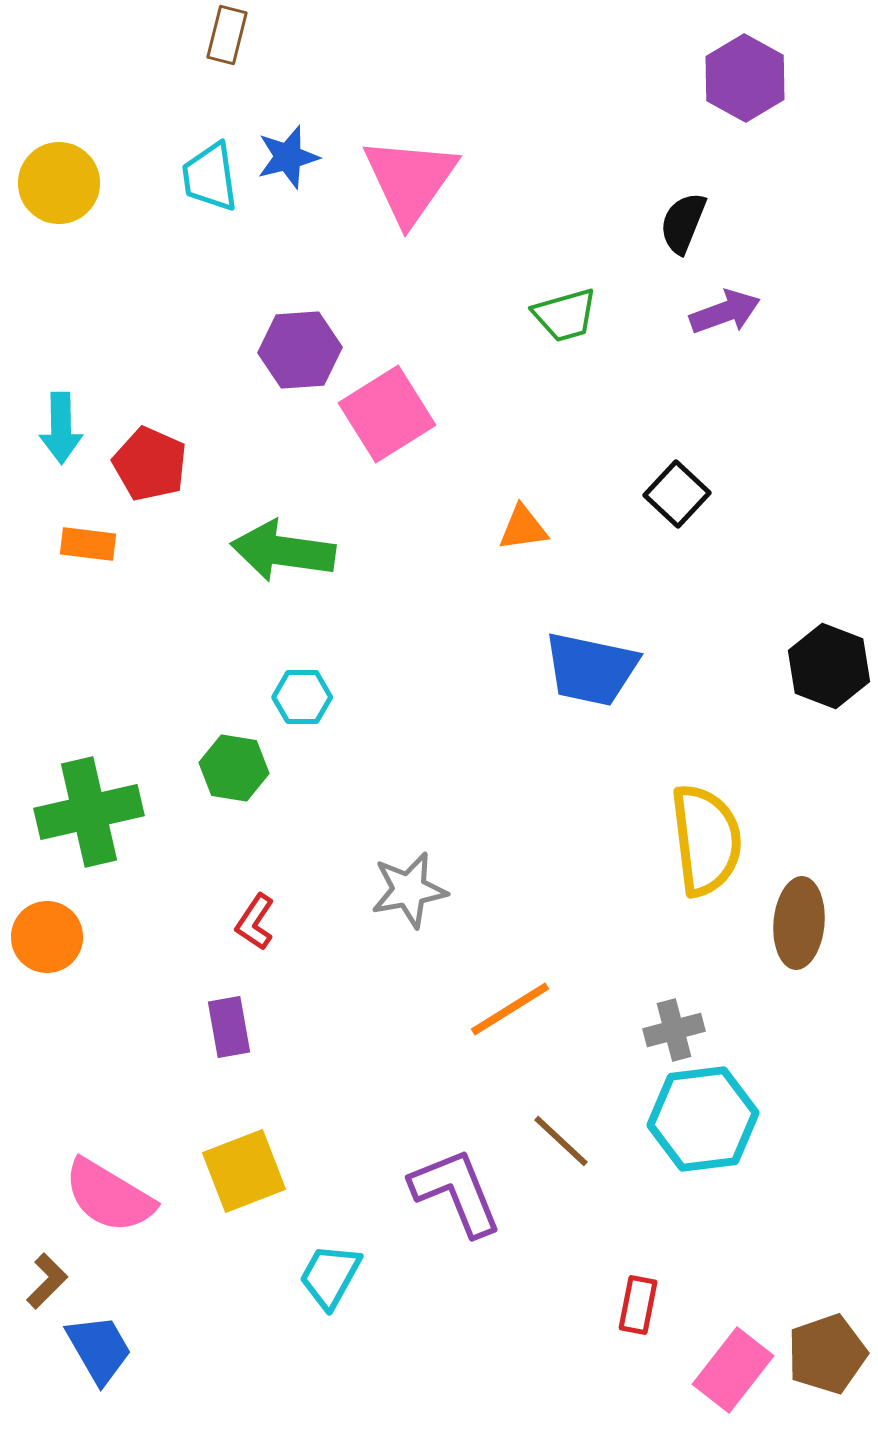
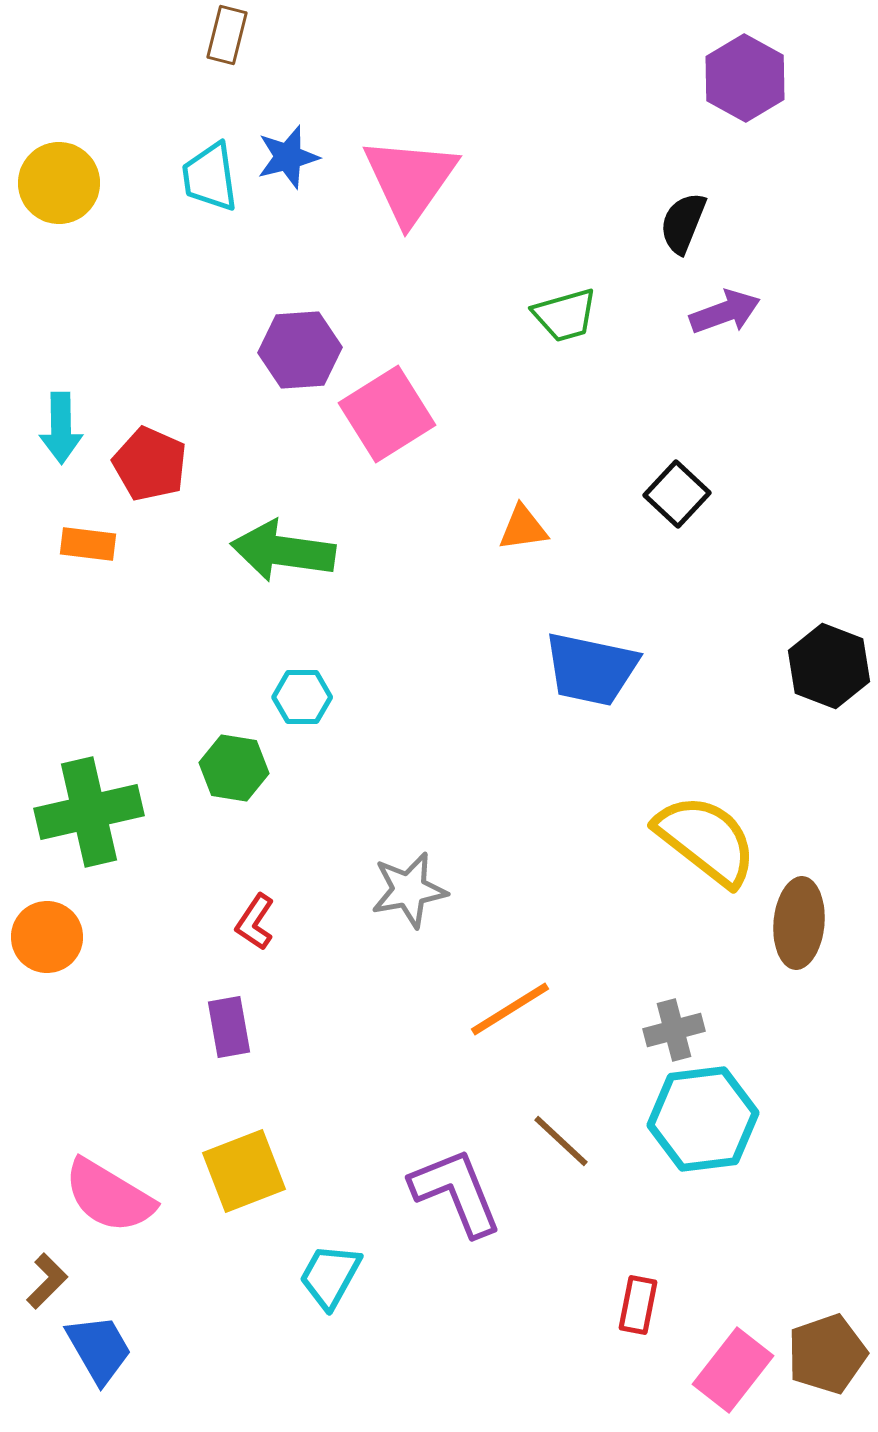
yellow semicircle at (706, 840): rotated 45 degrees counterclockwise
